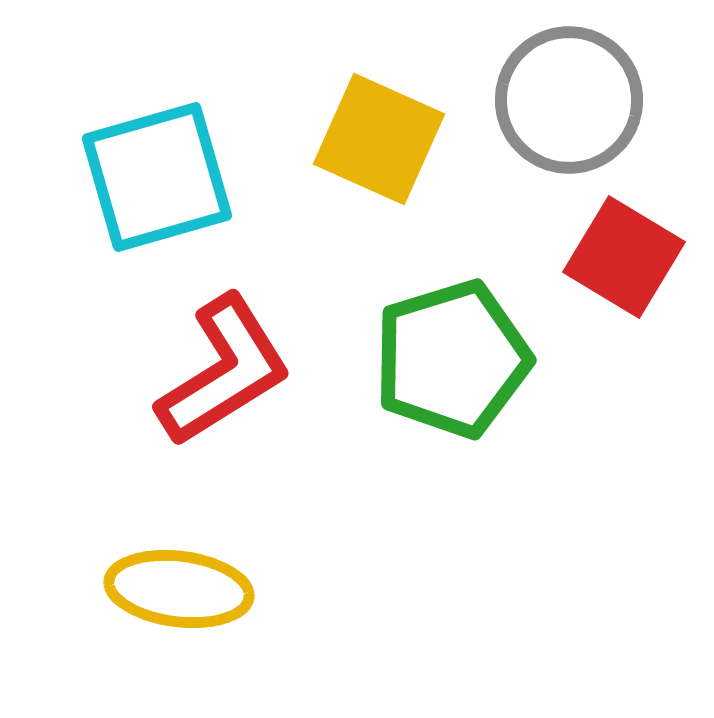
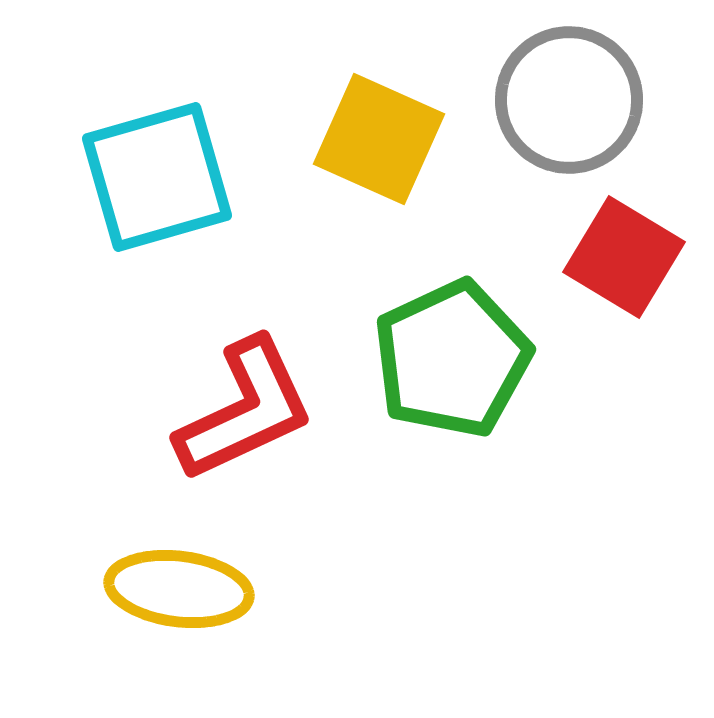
green pentagon: rotated 8 degrees counterclockwise
red L-shape: moved 21 px right, 39 px down; rotated 7 degrees clockwise
